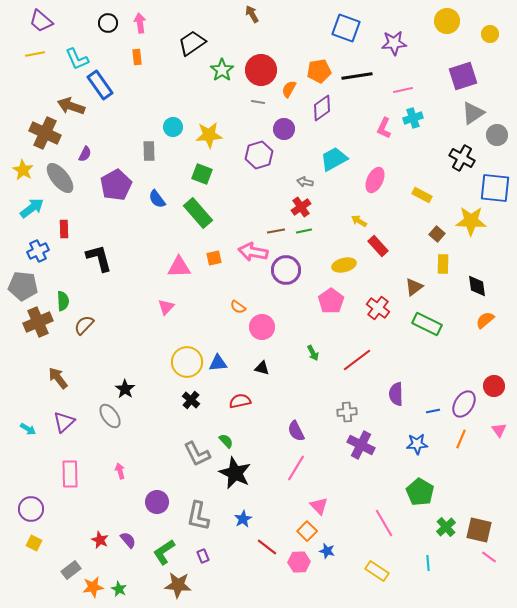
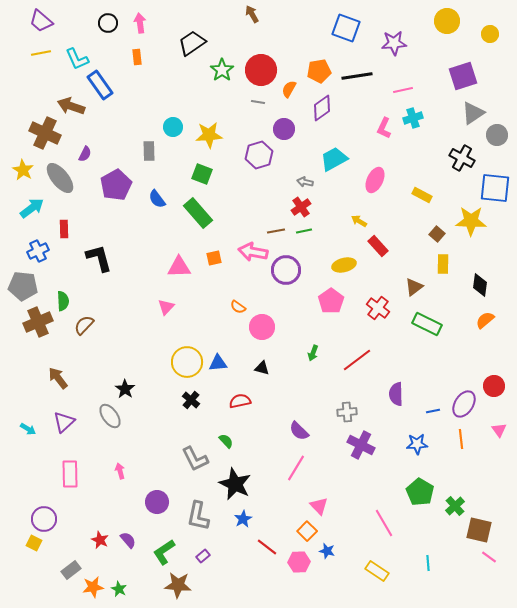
yellow line at (35, 54): moved 6 px right, 1 px up
black diamond at (477, 286): moved 3 px right, 1 px up; rotated 15 degrees clockwise
green arrow at (313, 353): rotated 49 degrees clockwise
purple semicircle at (296, 431): moved 3 px right; rotated 20 degrees counterclockwise
orange line at (461, 439): rotated 30 degrees counterclockwise
gray L-shape at (197, 454): moved 2 px left, 5 px down
black star at (235, 473): moved 11 px down
purple circle at (31, 509): moved 13 px right, 10 px down
green cross at (446, 527): moved 9 px right, 21 px up
purple rectangle at (203, 556): rotated 72 degrees clockwise
